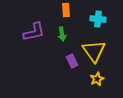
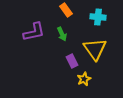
orange rectangle: rotated 32 degrees counterclockwise
cyan cross: moved 2 px up
green arrow: rotated 16 degrees counterclockwise
yellow triangle: moved 1 px right, 2 px up
yellow star: moved 13 px left
